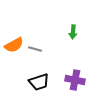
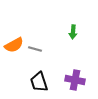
black trapezoid: rotated 90 degrees clockwise
